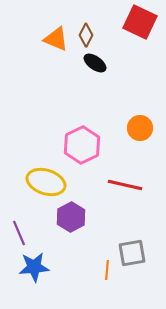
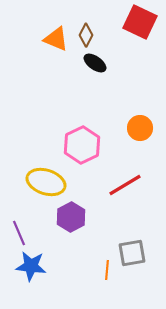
red line: rotated 44 degrees counterclockwise
blue star: moved 3 px left, 1 px up; rotated 12 degrees clockwise
